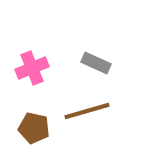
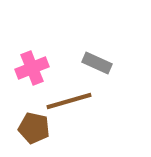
gray rectangle: moved 1 px right
brown line: moved 18 px left, 10 px up
